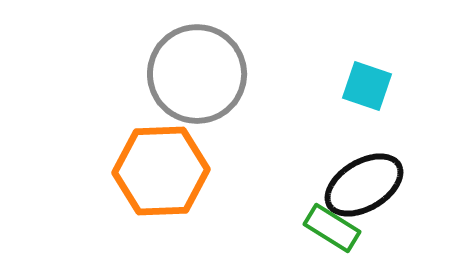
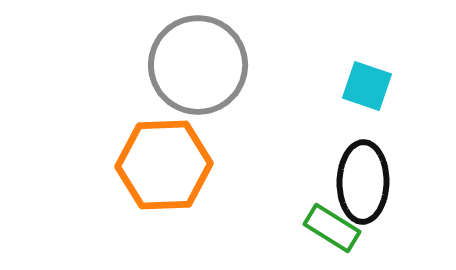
gray circle: moved 1 px right, 9 px up
orange hexagon: moved 3 px right, 6 px up
black ellipse: moved 1 px left, 3 px up; rotated 58 degrees counterclockwise
